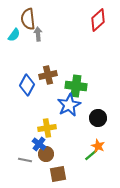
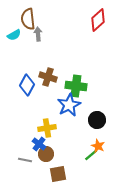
cyan semicircle: rotated 24 degrees clockwise
brown cross: moved 2 px down; rotated 30 degrees clockwise
black circle: moved 1 px left, 2 px down
